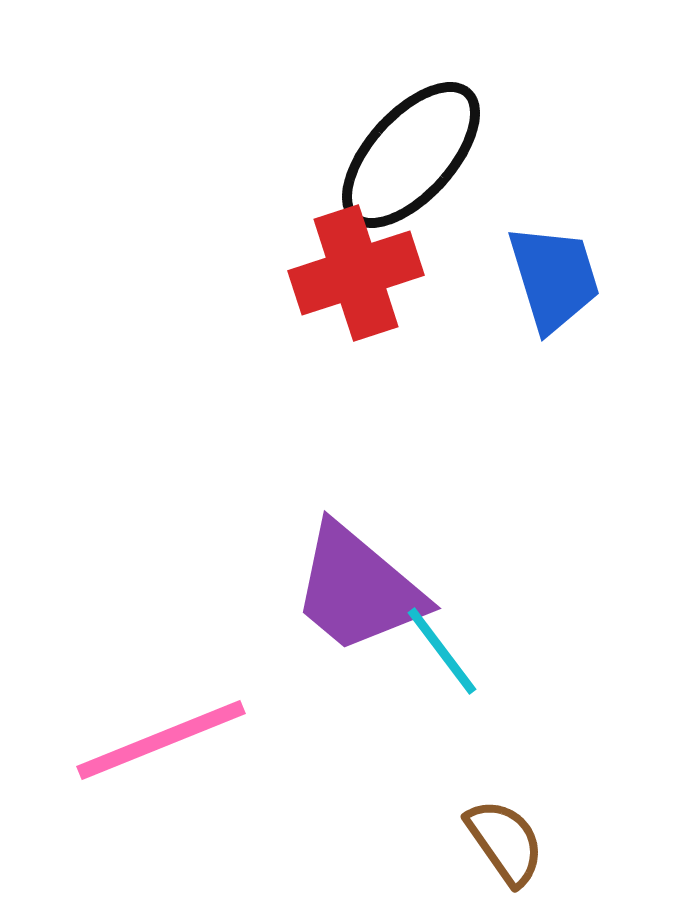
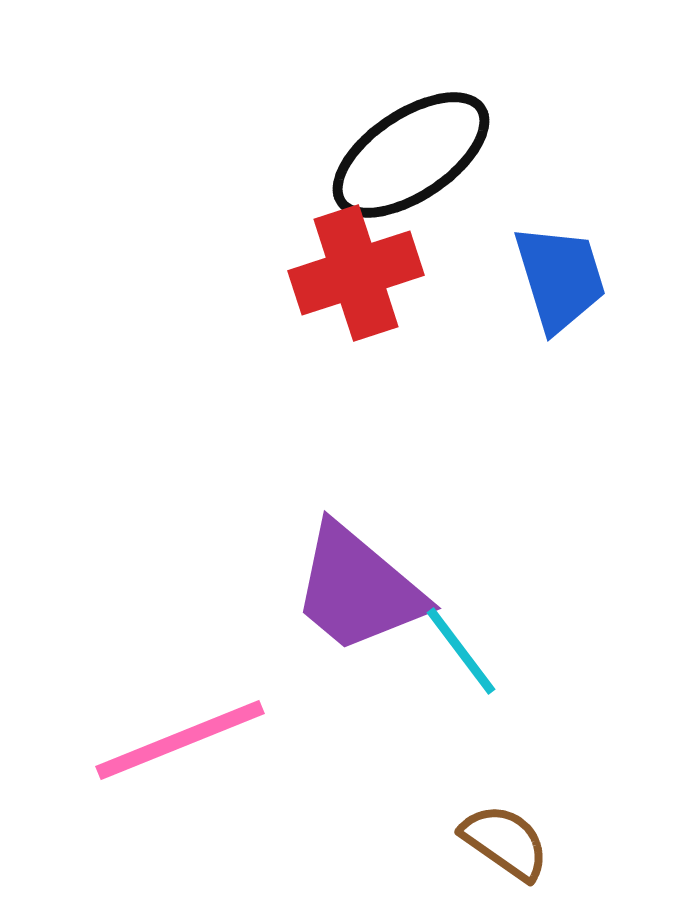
black ellipse: rotated 14 degrees clockwise
blue trapezoid: moved 6 px right
cyan line: moved 19 px right
pink line: moved 19 px right
brown semicircle: rotated 20 degrees counterclockwise
